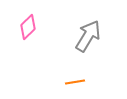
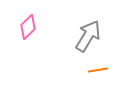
orange line: moved 23 px right, 12 px up
